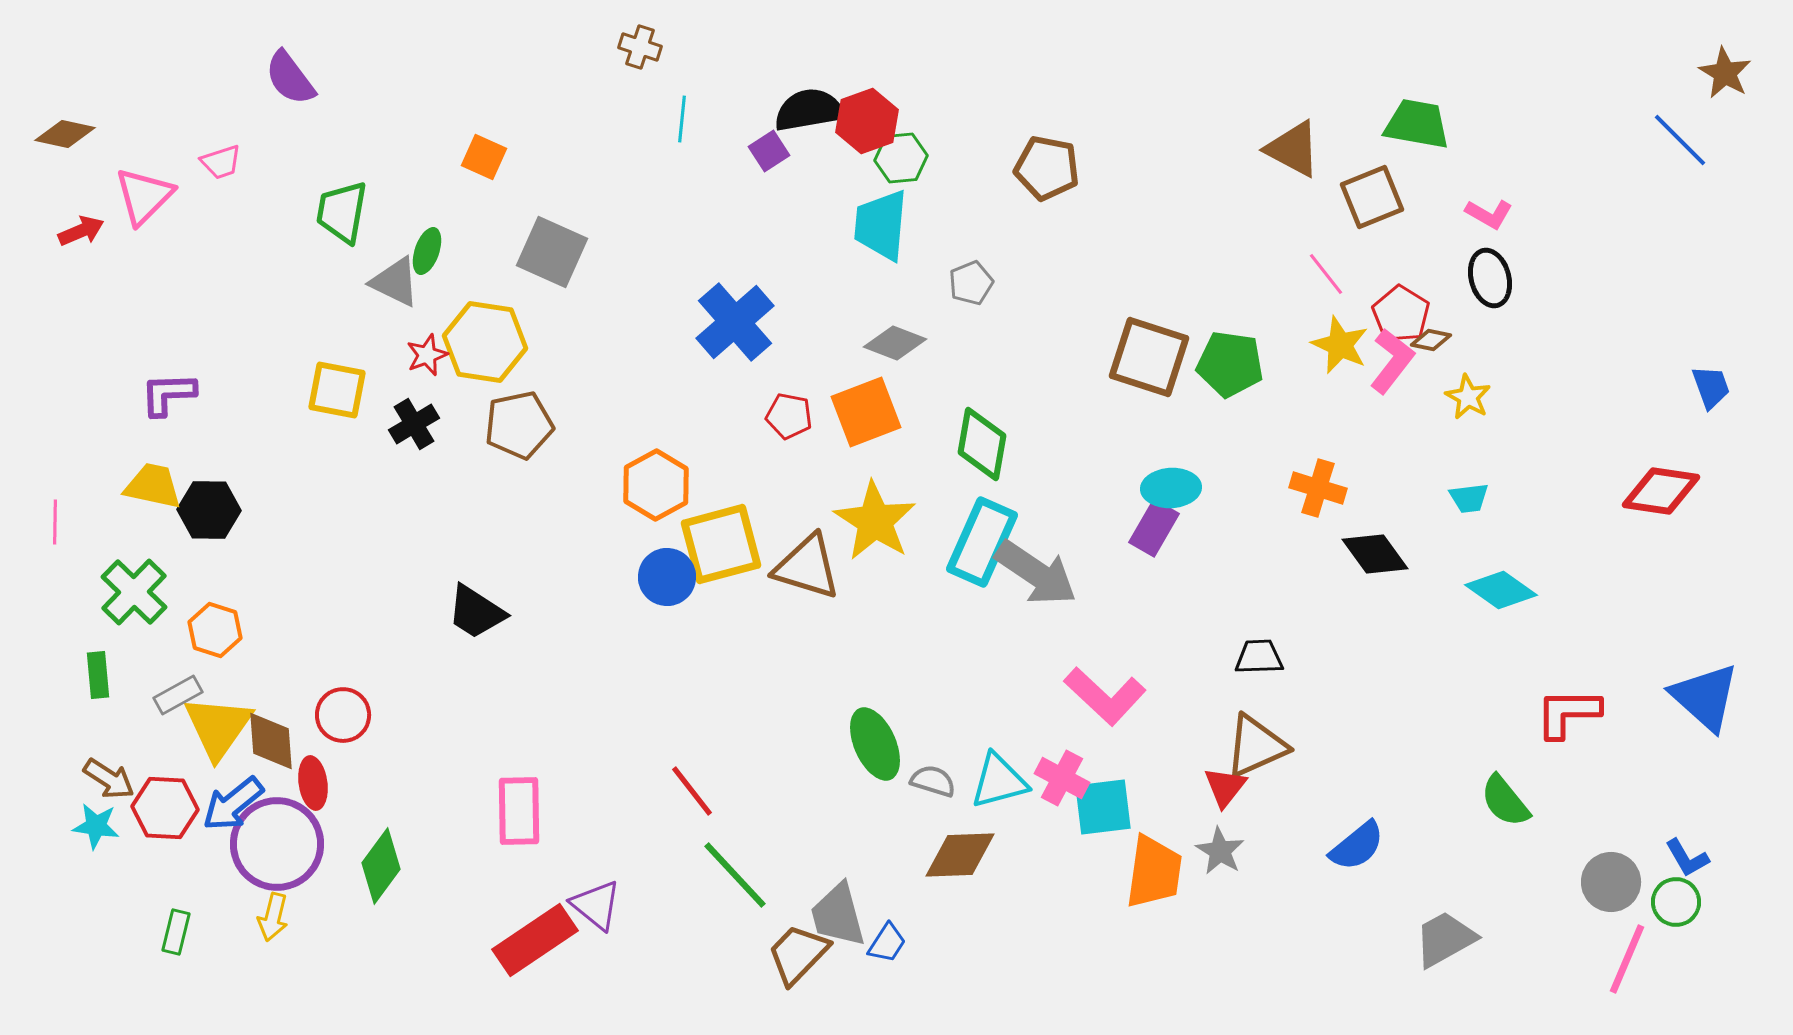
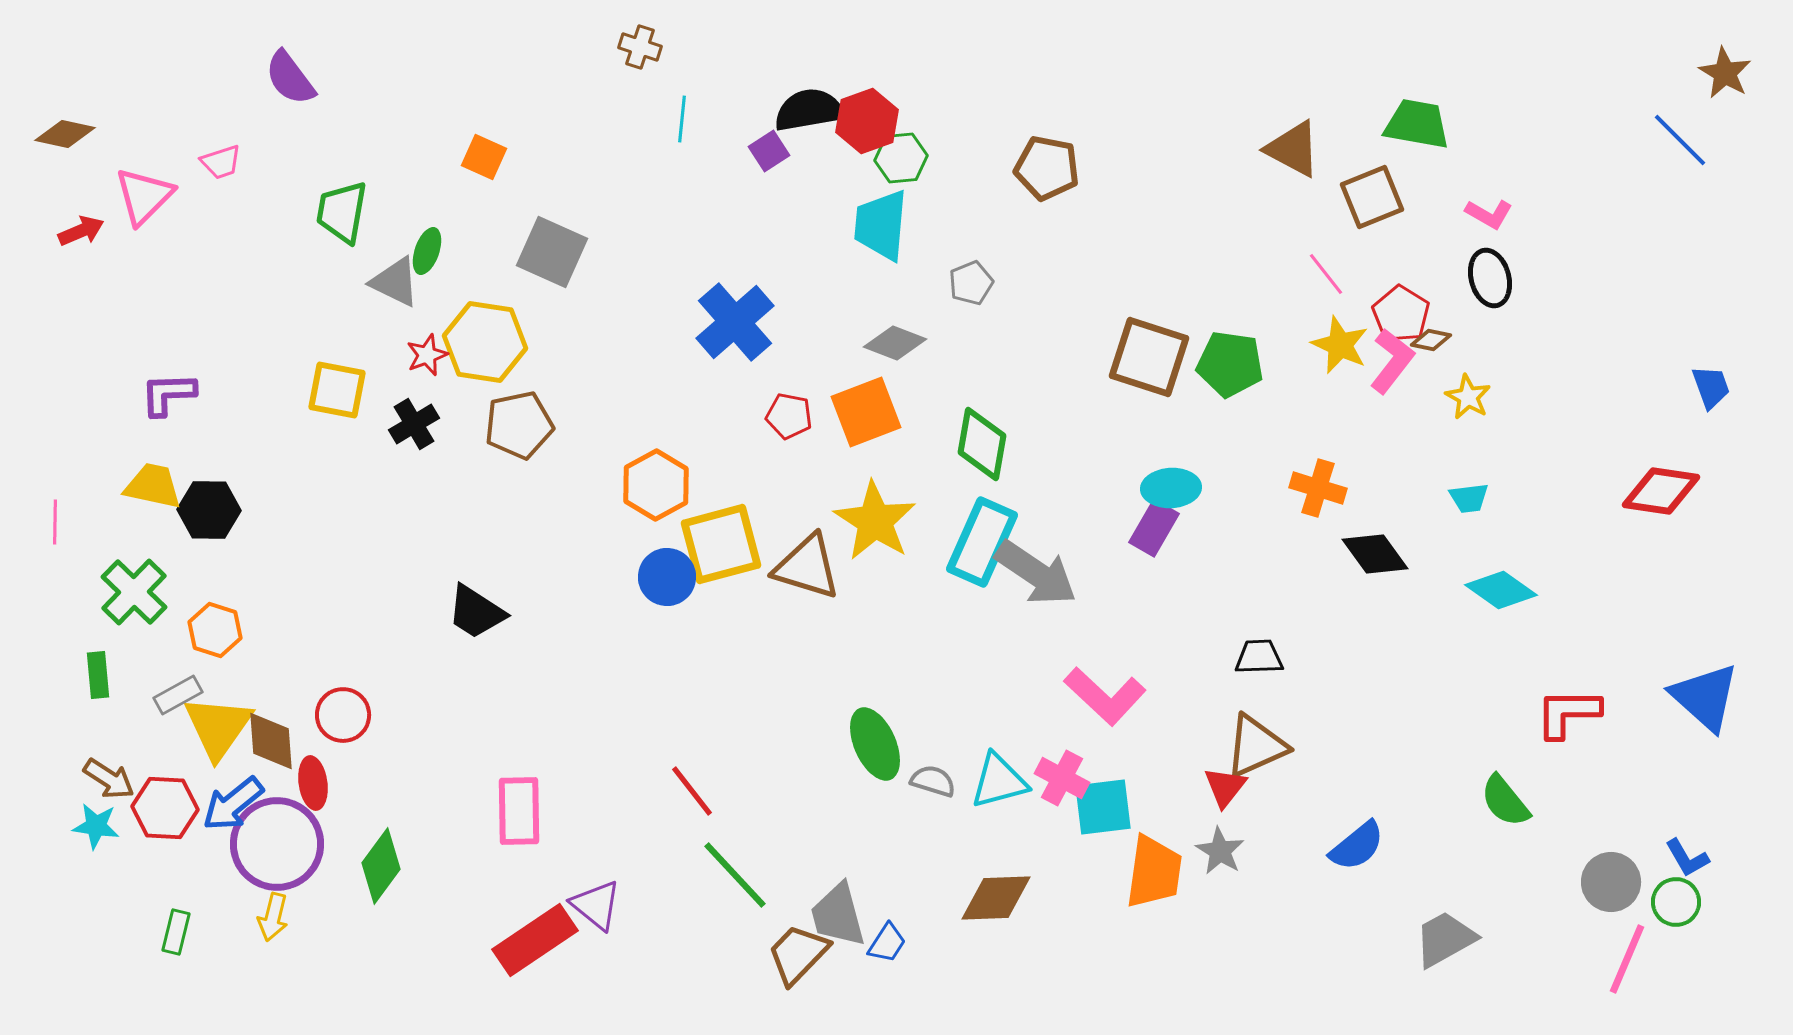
brown diamond at (960, 855): moved 36 px right, 43 px down
